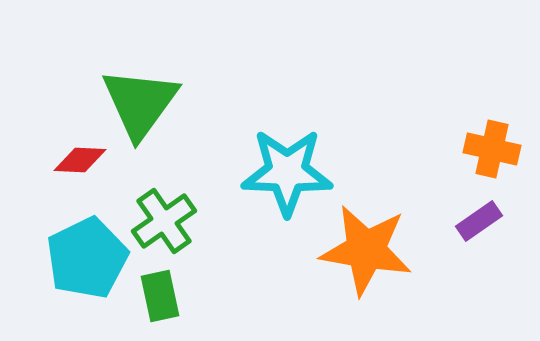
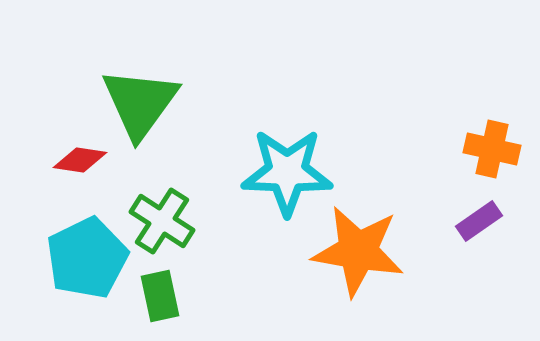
red diamond: rotated 6 degrees clockwise
green cross: moved 2 px left; rotated 22 degrees counterclockwise
orange star: moved 8 px left, 1 px down
